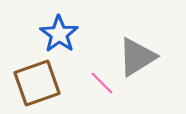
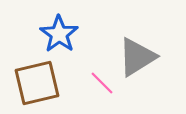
brown square: rotated 6 degrees clockwise
